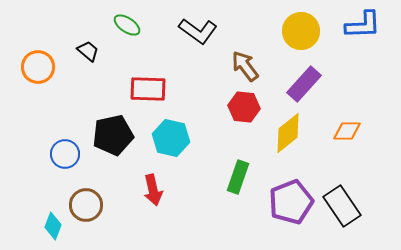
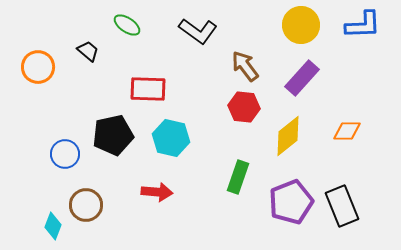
yellow circle: moved 6 px up
purple rectangle: moved 2 px left, 6 px up
yellow diamond: moved 3 px down
red arrow: moved 4 px right, 2 px down; rotated 72 degrees counterclockwise
black rectangle: rotated 12 degrees clockwise
